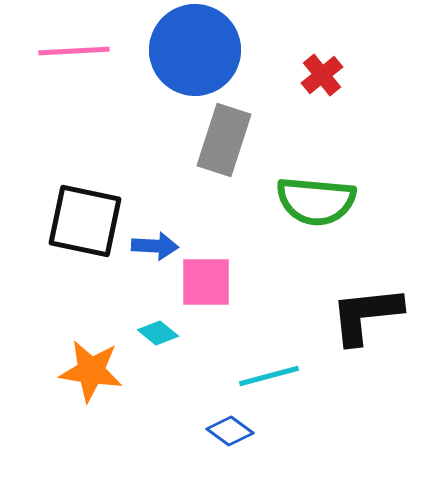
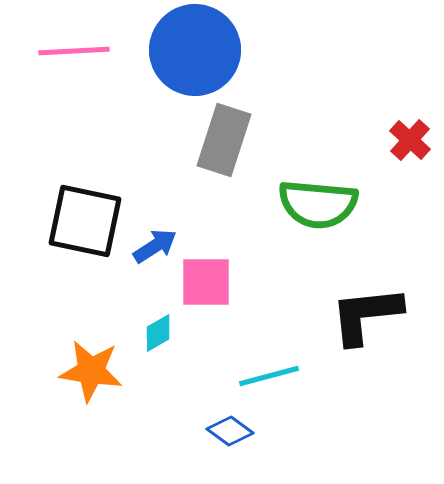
red cross: moved 88 px right, 65 px down; rotated 9 degrees counterclockwise
green semicircle: moved 2 px right, 3 px down
blue arrow: rotated 36 degrees counterclockwise
cyan diamond: rotated 69 degrees counterclockwise
